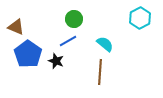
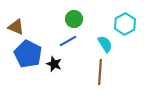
cyan hexagon: moved 15 px left, 6 px down
cyan semicircle: rotated 18 degrees clockwise
blue pentagon: rotated 8 degrees counterclockwise
black star: moved 2 px left, 3 px down
